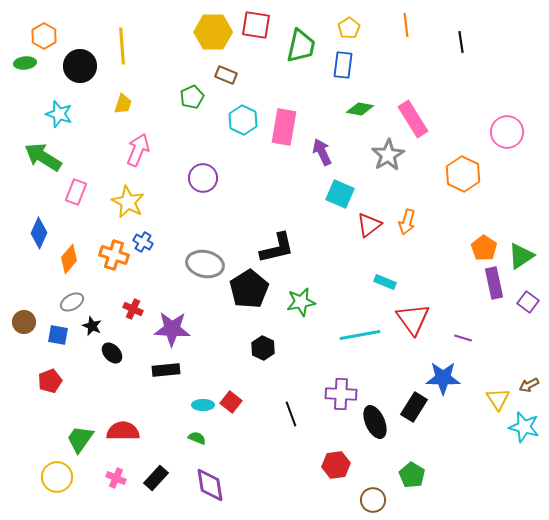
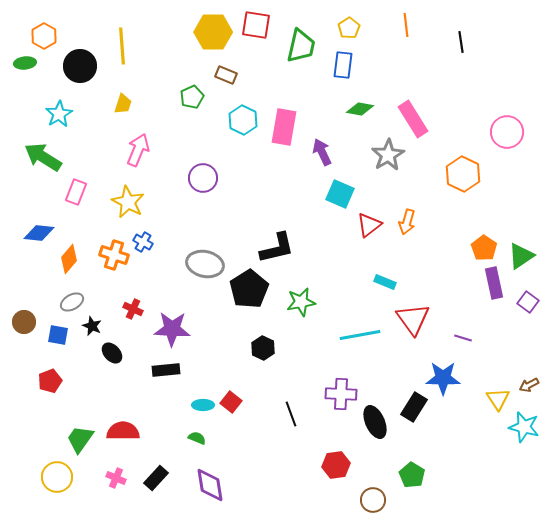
cyan star at (59, 114): rotated 24 degrees clockwise
blue diamond at (39, 233): rotated 72 degrees clockwise
